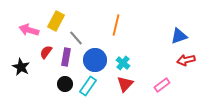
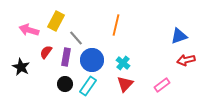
blue circle: moved 3 px left
